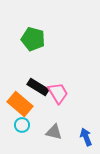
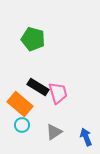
pink trapezoid: rotated 15 degrees clockwise
gray triangle: rotated 48 degrees counterclockwise
